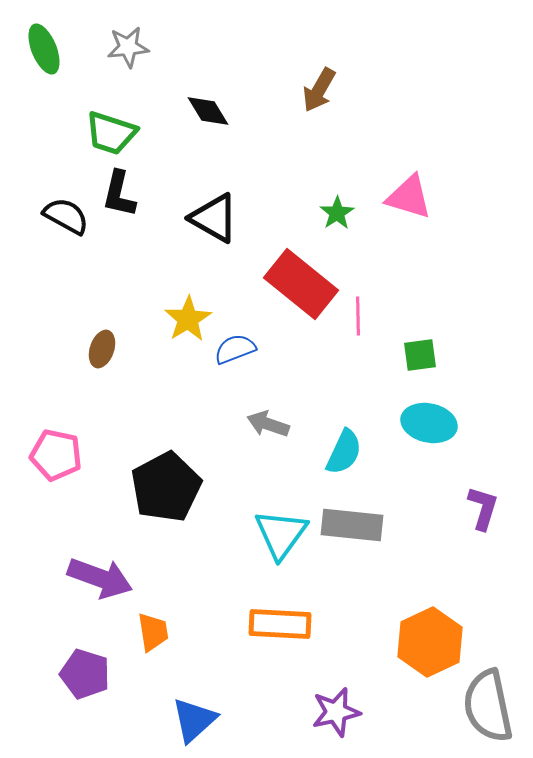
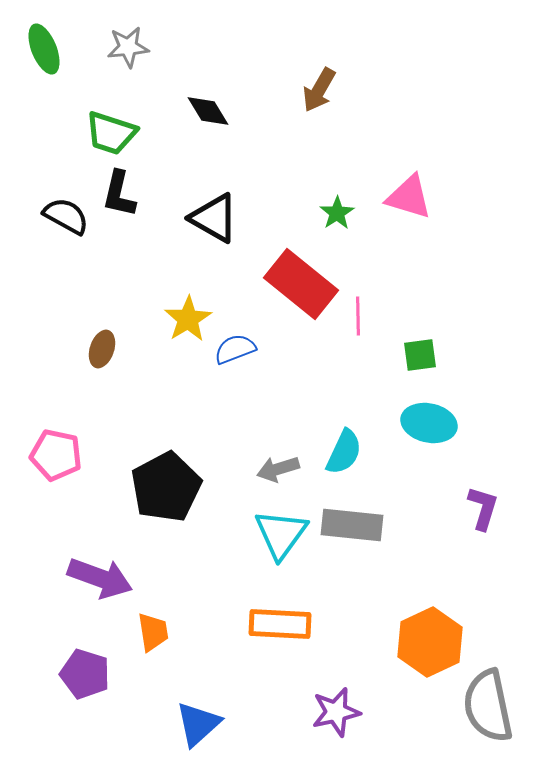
gray arrow: moved 10 px right, 45 px down; rotated 36 degrees counterclockwise
blue triangle: moved 4 px right, 4 px down
